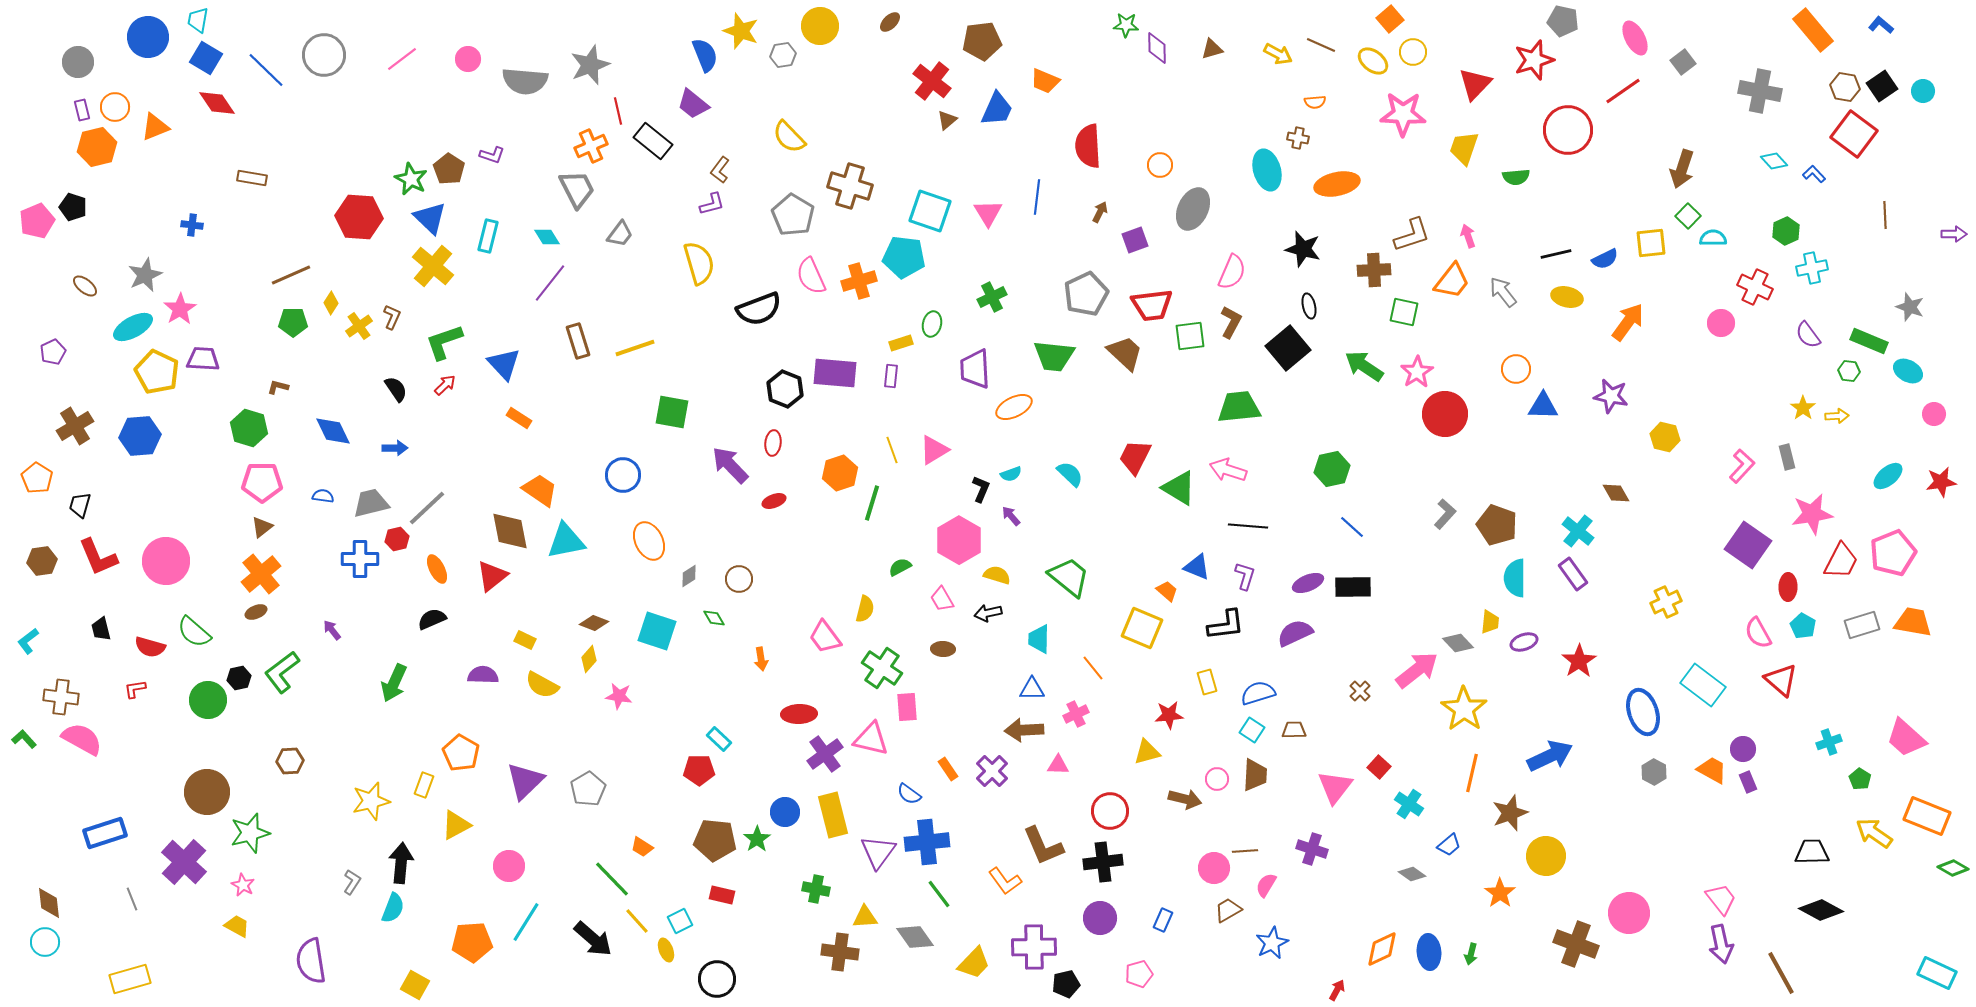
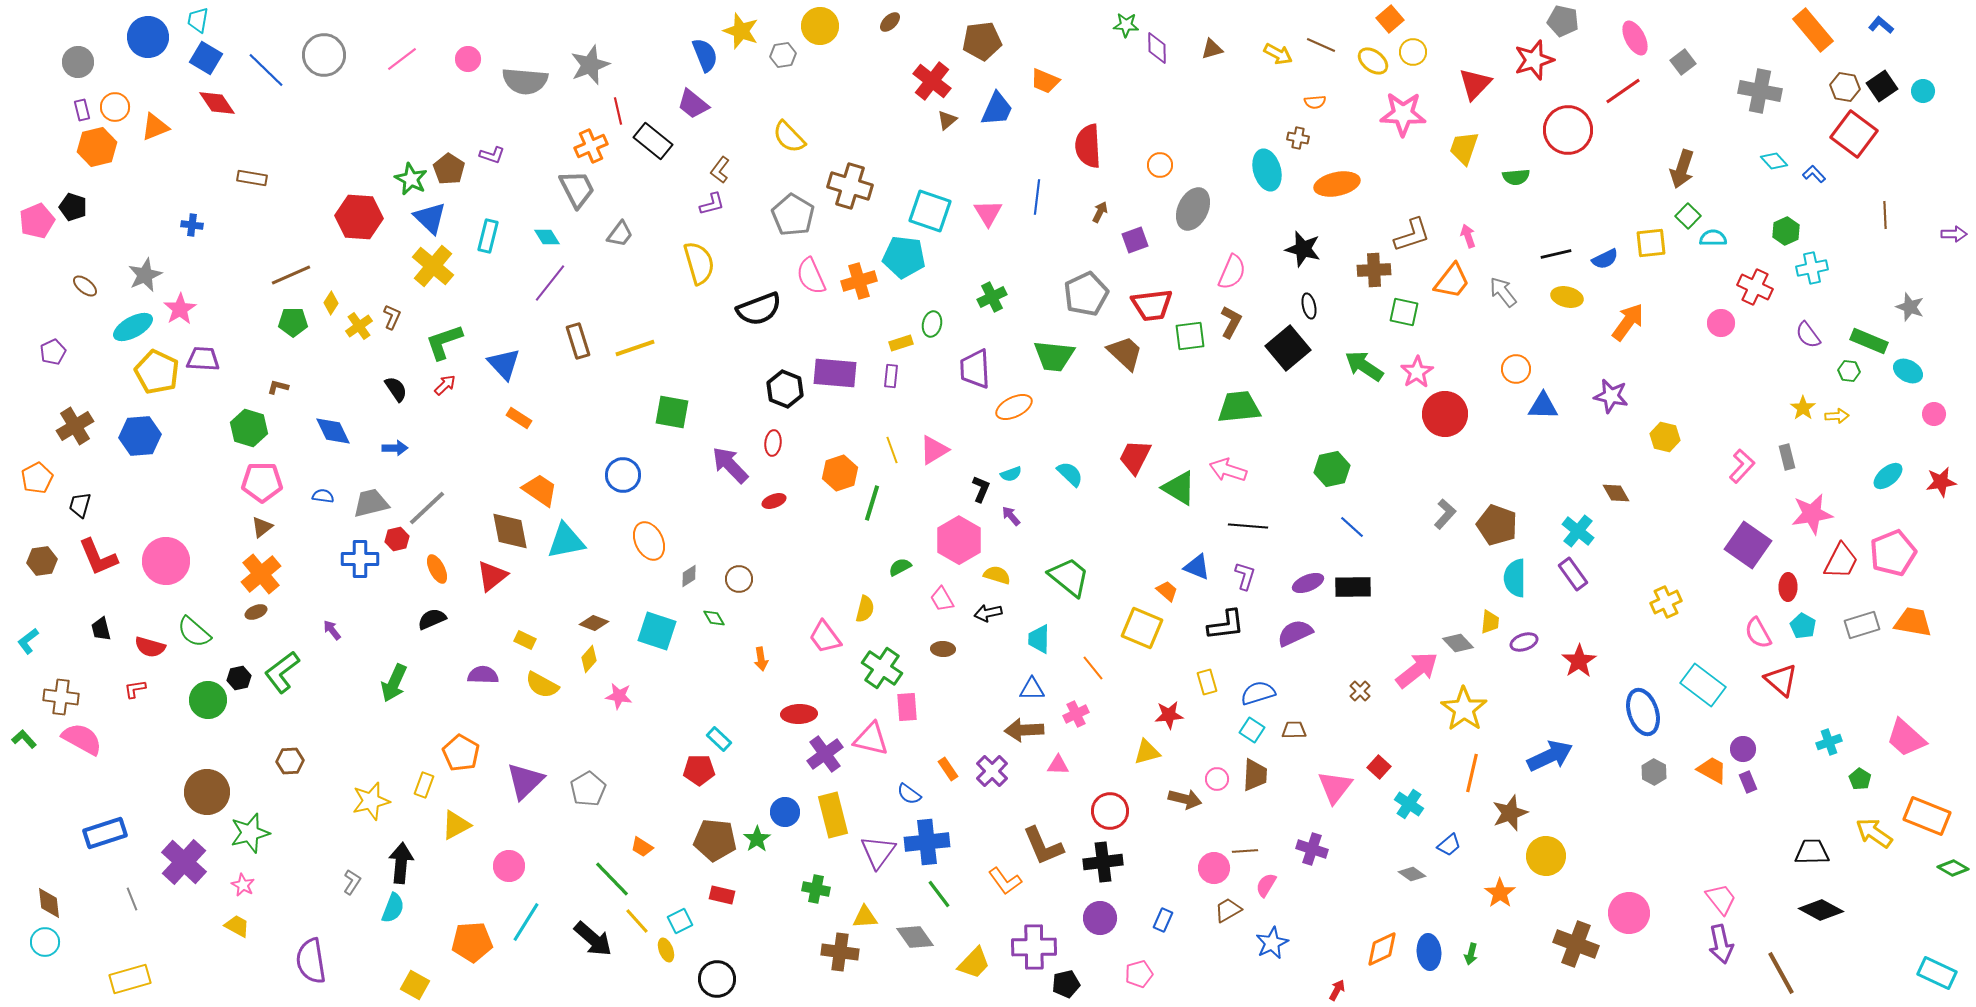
orange pentagon at (37, 478): rotated 12 degrees clockwise
